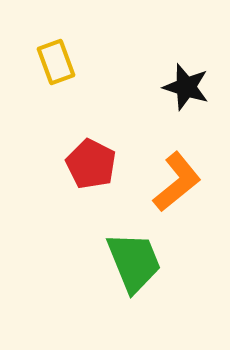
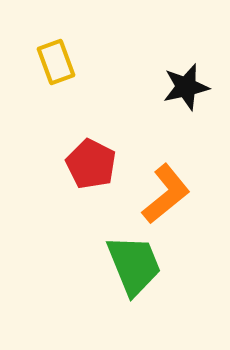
black star: rotated 30 degrees counterclockwise
orange L-shape: moved 11 px left, 12 px down
green trapezoid: moved 3 px down
